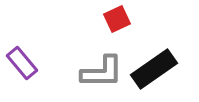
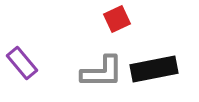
black rectangle: rotated 24 degrees clockwise
